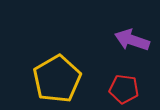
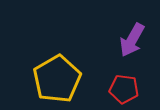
purple arrow: rotated 80 degrees counterclockwise
